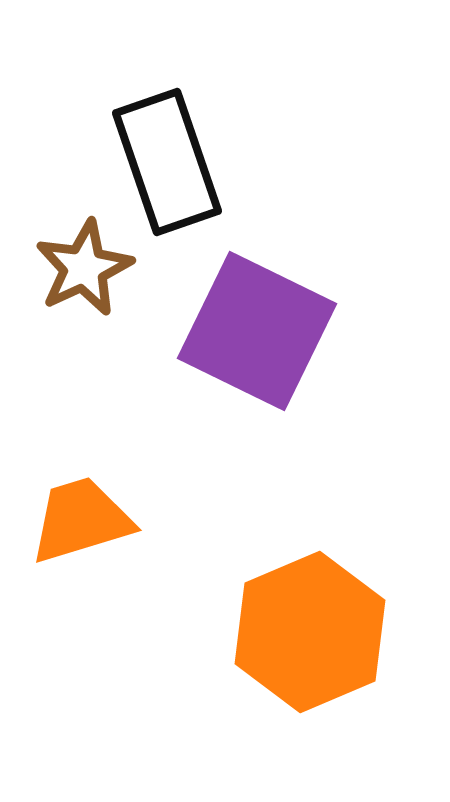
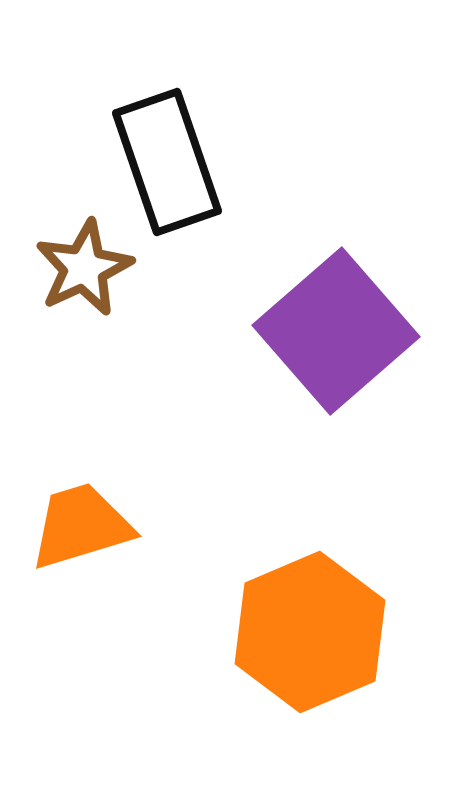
purple square: moved 79 px right; rotated 23 degrees clockwise
orange trapezoid: moved 6 px down
